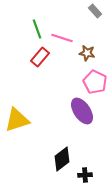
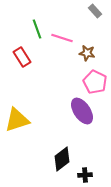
red rectangle: moved 18 px left; rotated 72 degrees counterclockwise
